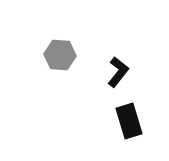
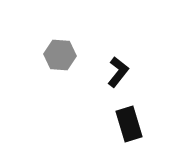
black rectangle: moved 3 px down
